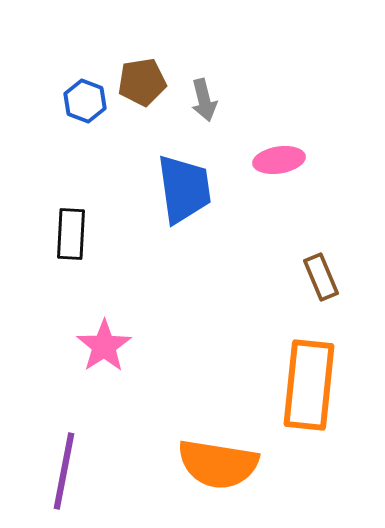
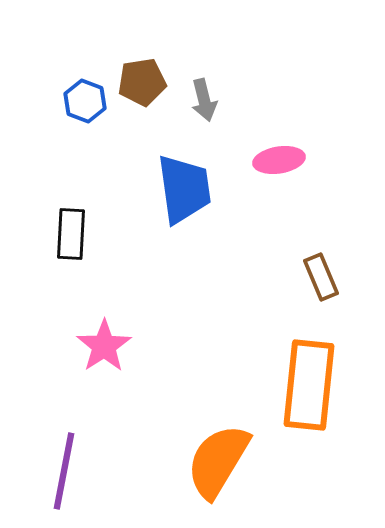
orange semicircle: moved 3 px up; rotated 112 degrees clockwise
